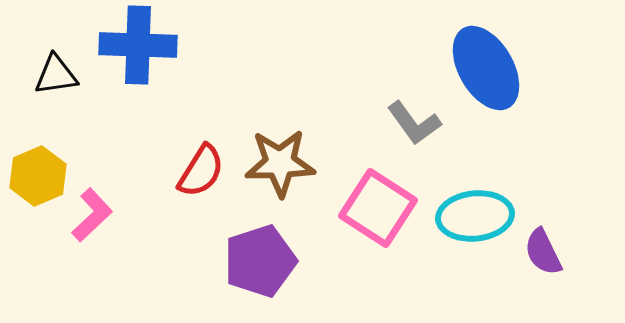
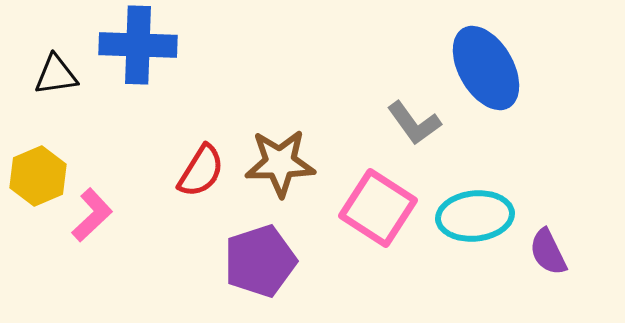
purple semicircle: moved 5 px right
